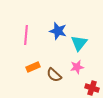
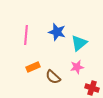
blue star: moved 1 px left, 1 px down
cyan triangle: rotated 12 degrees clockwise
brown semicircle: moved 1 px left, 2 px down
